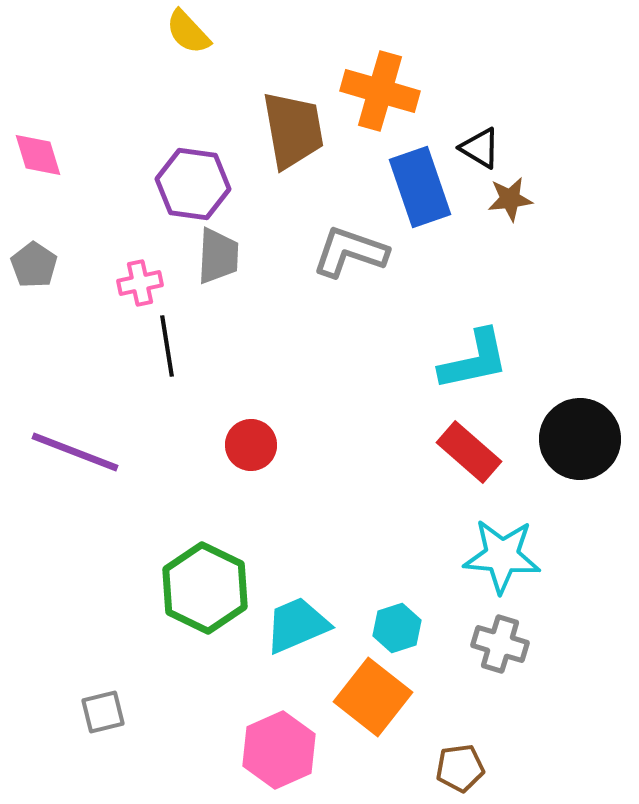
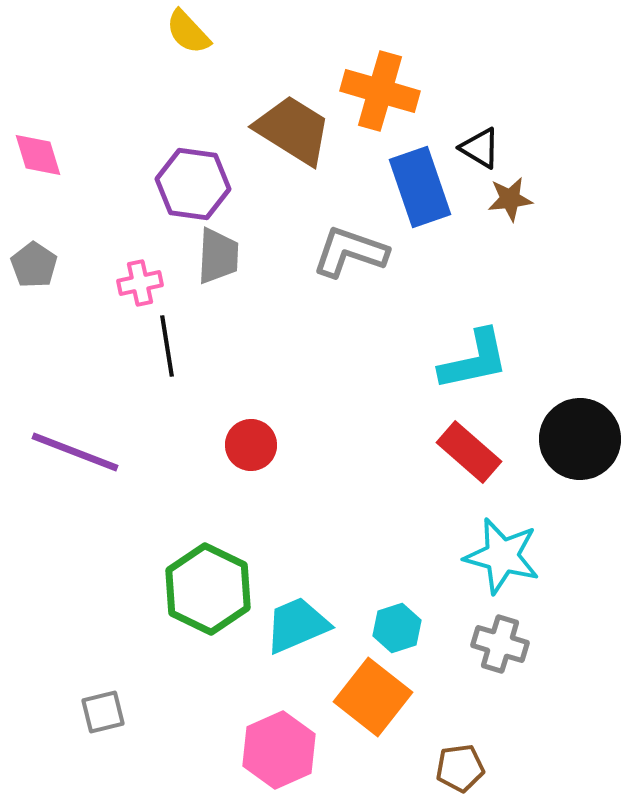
brown trapezoid: rotated 48 degrees counterclockwise
cyan star: rotated 10 degrees clockwise
green hexagon: moved 3 px right, 1 px down
